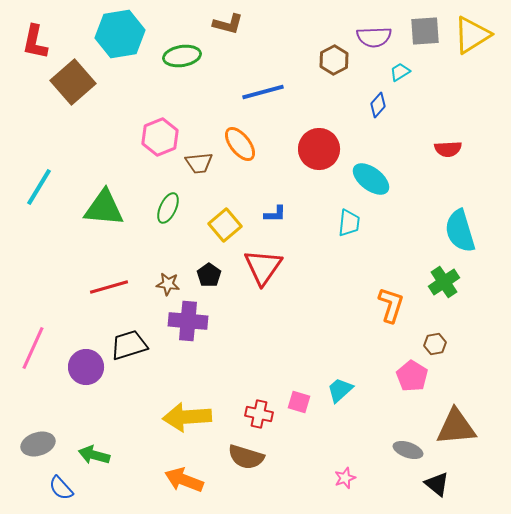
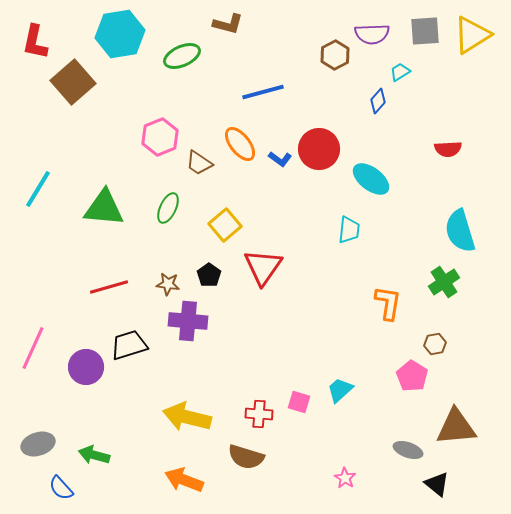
purple semicircle at (374, 37): moved 2 px left, 3 px up
green ellipse at (182, 56): rotated 15 degrees counterclockwise
brown hexagon at (334, 60): moved 1 px right, 5 px up
blue diamond at (378, 105): moved 4 px up
brown trapezoid at (199, 163): rotated 40 degrees clockwise
cyan line at (39, 187): moved 1 px left, 2 px down
blue L-shape at (275, 214): moved 5 px right, 55 px up; rotated 35 degrees clockwise
cyan trapezoid at (349, 223): moved 7 px down
orange L-shape at (391, 305): moved 3 px left, 2 px up; rotated 9 degrees counterclockwise
red cross at (259, 414): rotated 8 degrees counterclockwise
yellow arrow at (187, 417): rotated 18 degrees clockwise
pink star at (345, 478): rotated 20 degrees counterclockwise
